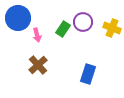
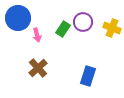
brown cross: moved 3 px down
blue rectangle: moved 2 px down
